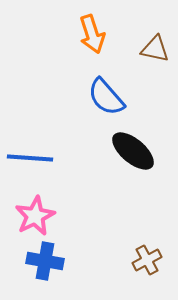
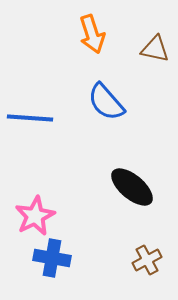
blue semicircle: moved 5 px down
black ellipse: moved 1 px left, 36 px down
blue line: moved 40 px up
blue cross: moved 7 px right, 3 px up
